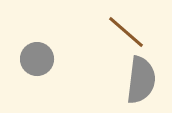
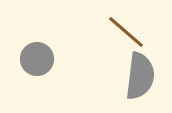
gray semicircle: moved 1 px left, 4 px up
